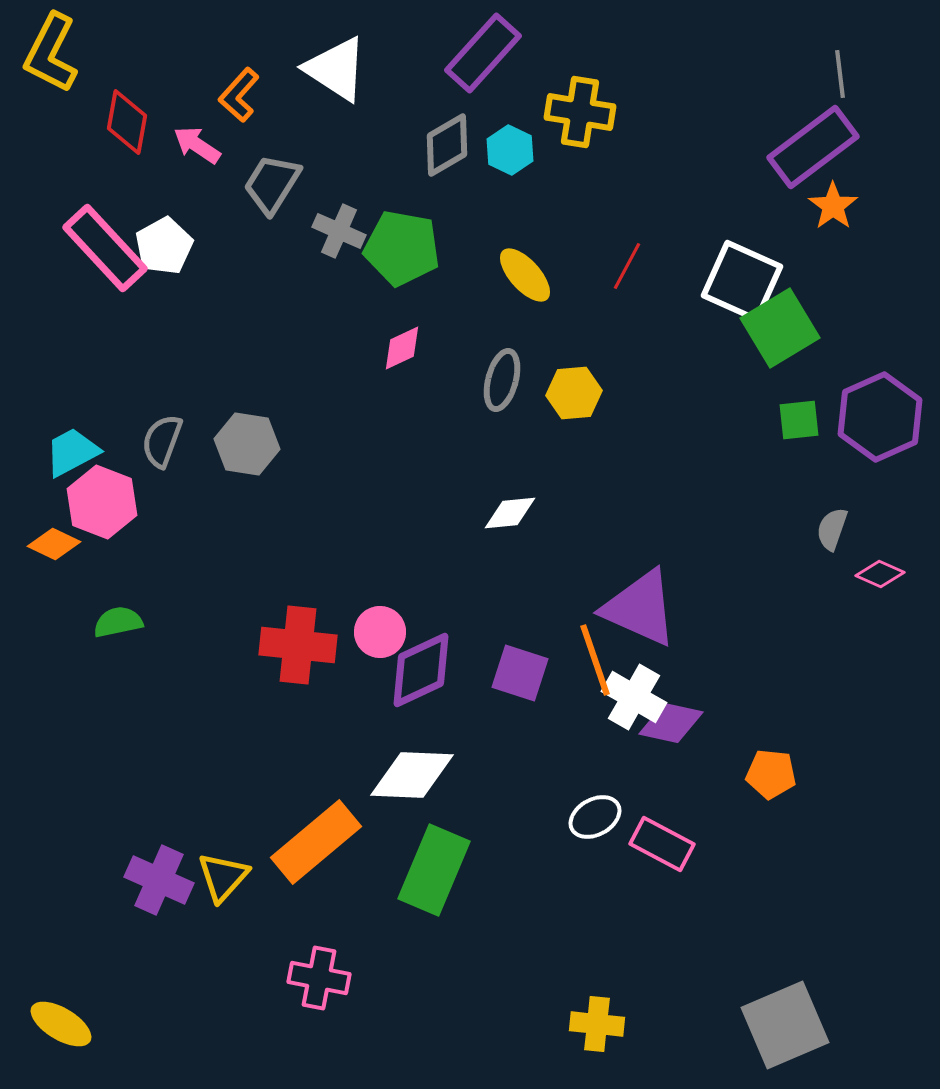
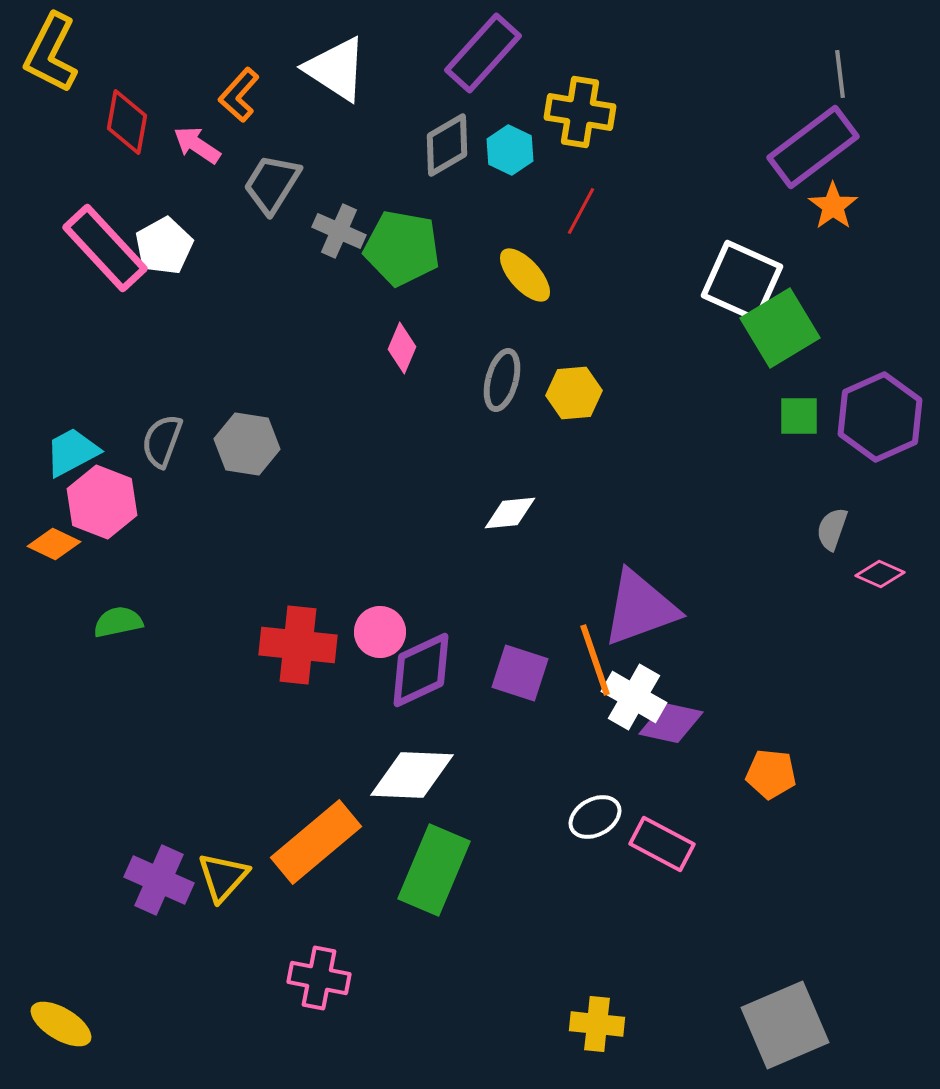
red line at (627, 266): moved 46 px left, 55 px up
pink diamond at (402, 348): rotated 42 degrees counterclockwise
green square at (799, 420): moved 4 px up; rotated 6 degrees clockwise
purple triangle at (640, 608): rotated 44 degrees counterclockwise
